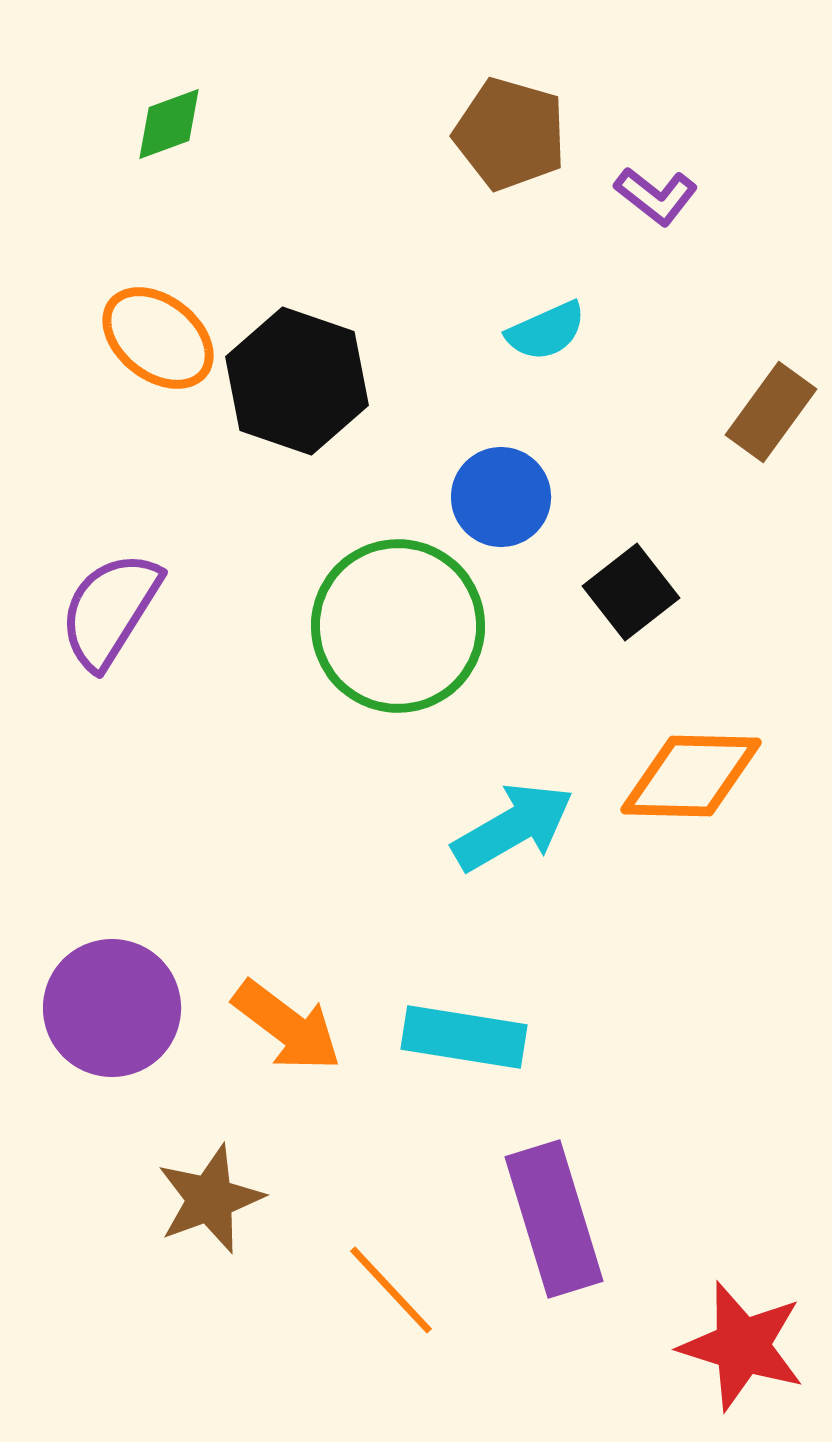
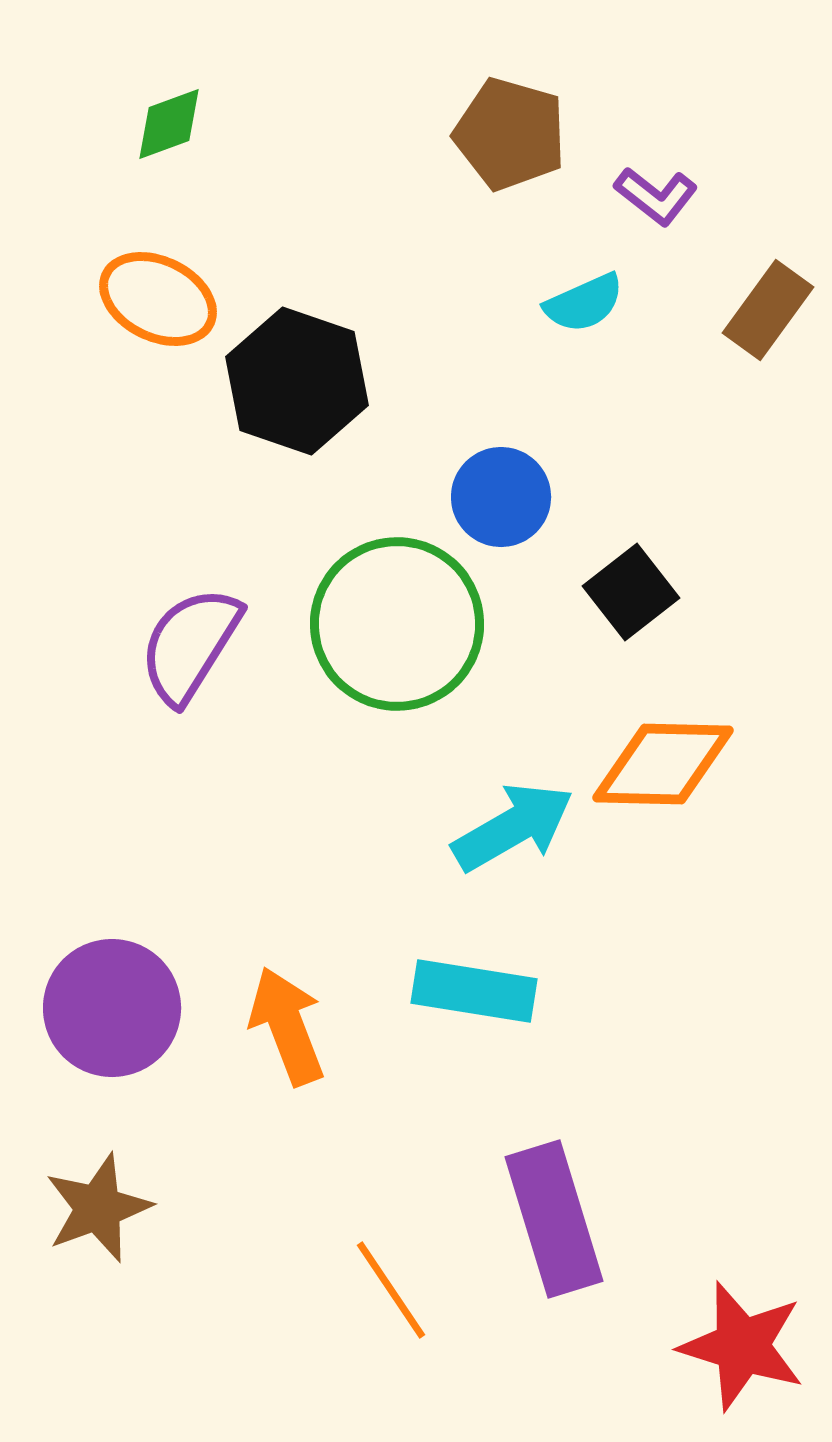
cyan semicircle: moved 38 px right, 28 px up
orange ellipse: moved 39 px up; rotated 12 degrees counterclockwise
brown rectangle: moved 3 px left, 102 px up
purple semicircle: moved 80 px right, 35 px down
green circle: moved 1 px left, 2 px up
orange diamond: moved 28 px left, 12 px up
orange arrow: rotated 148 degrees counterclockwise
cyan rectangle: moved 10 px right, 46 px up
brown star: moved 112 px left, 9 px down
orange line: rotated 9 degrees clockwise
